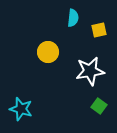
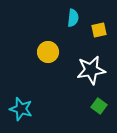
white star: moved 1 px right, 1 px up
